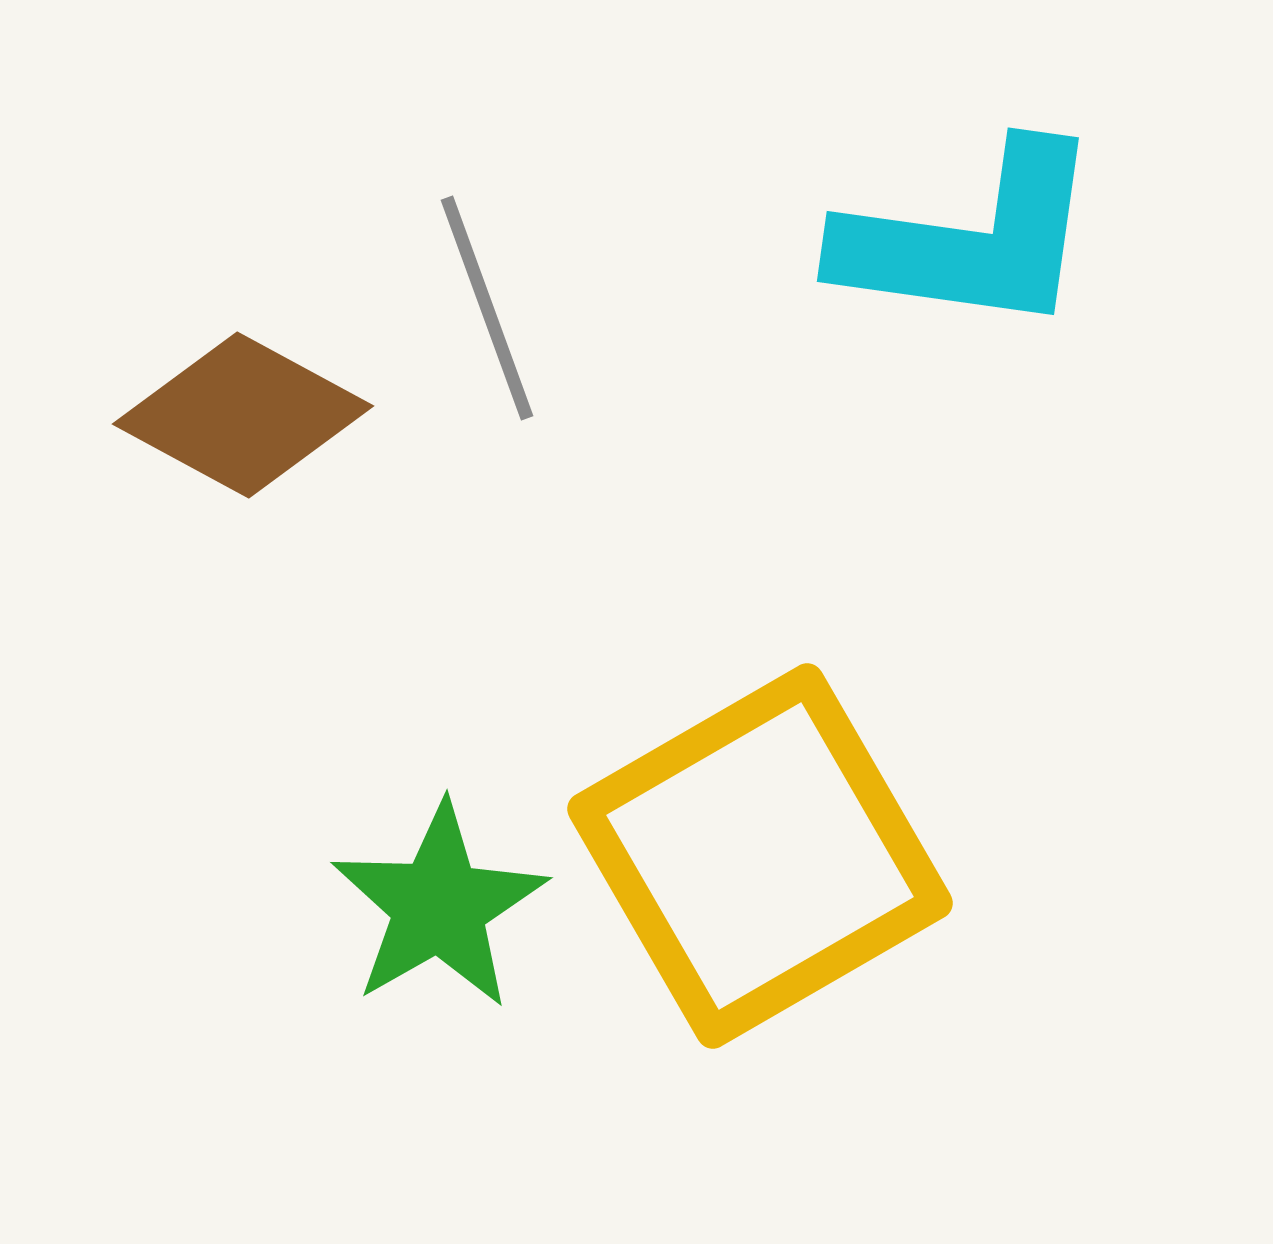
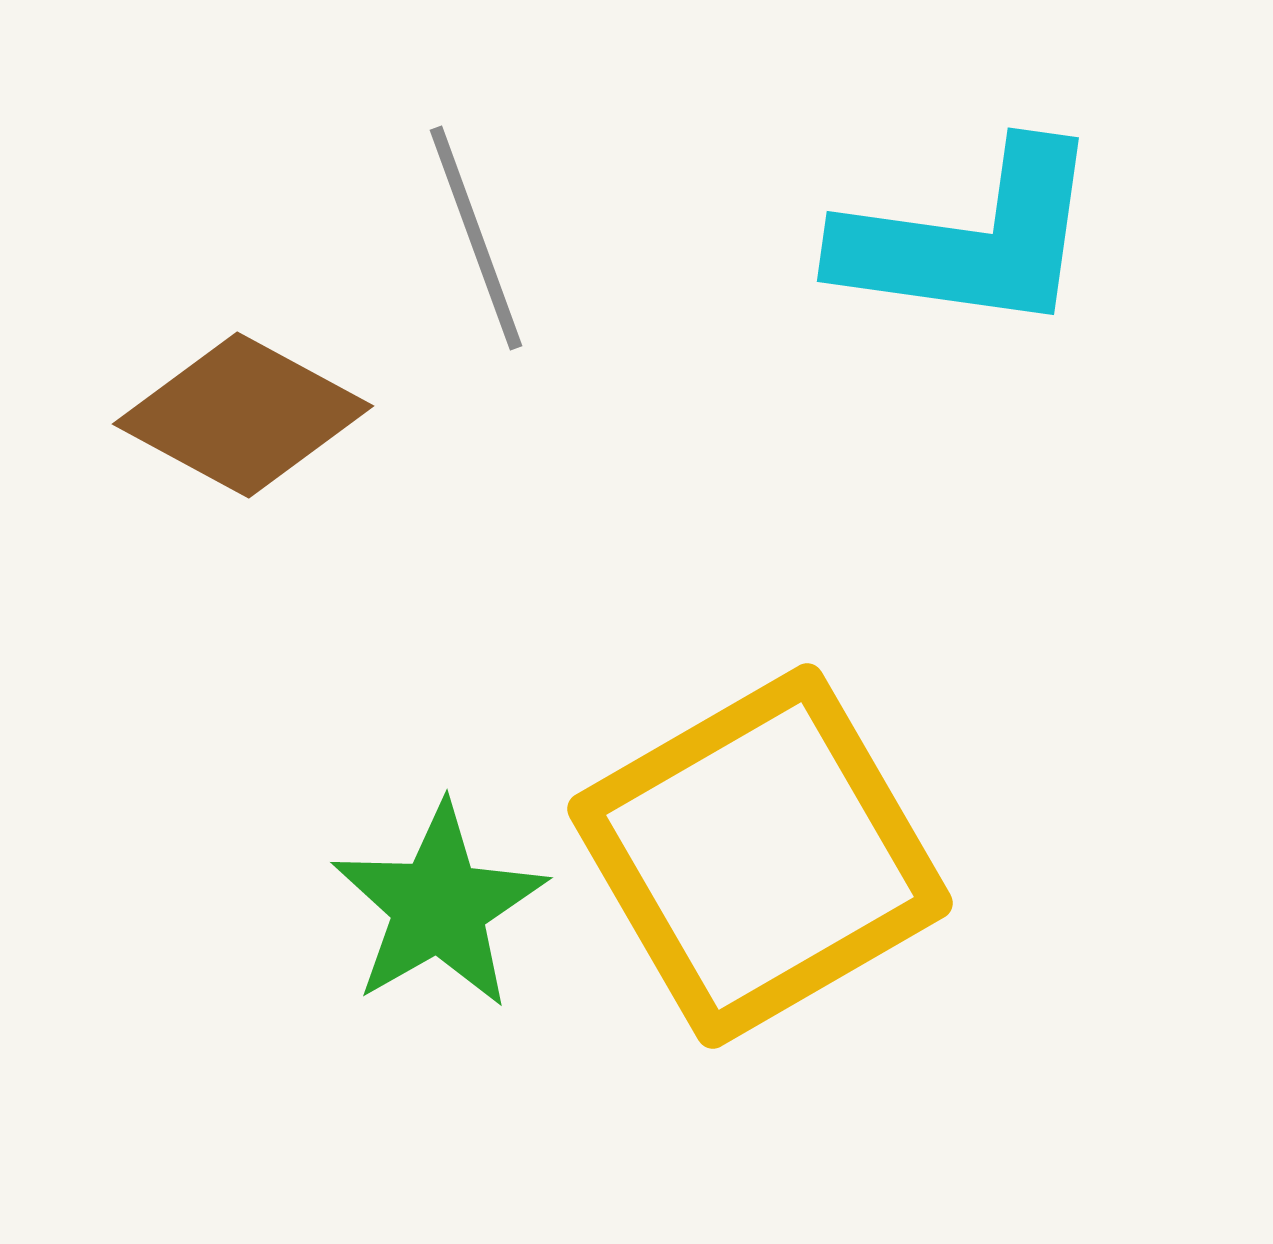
gray line: moved 11 px left, 70 px up
